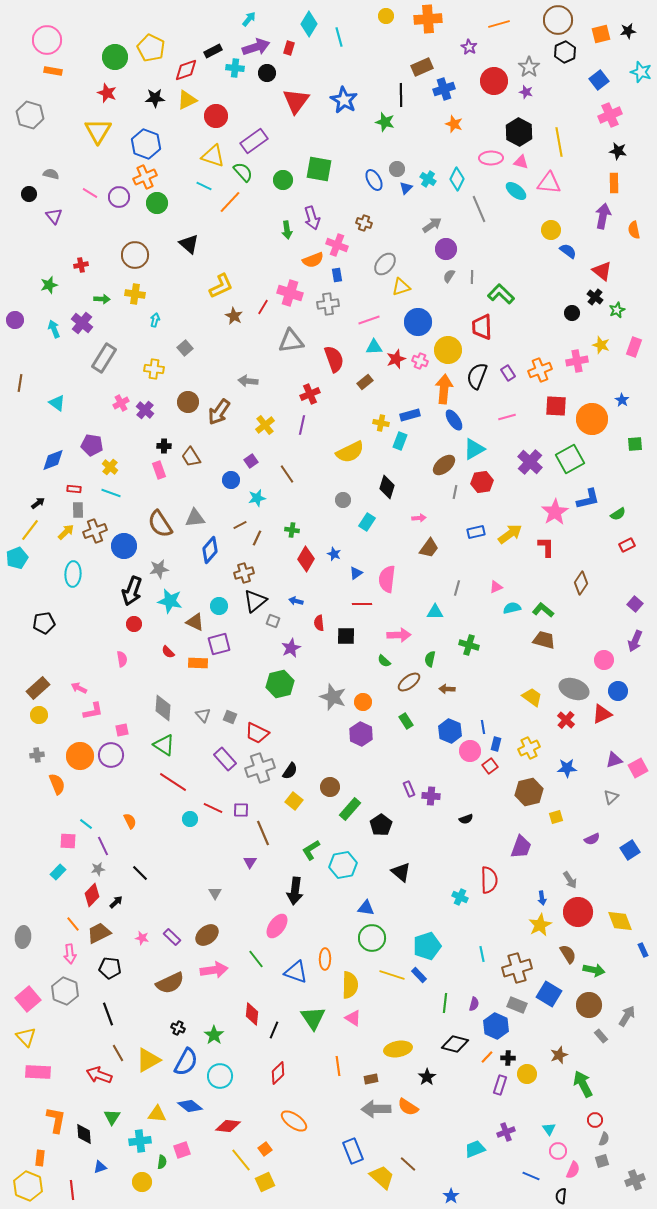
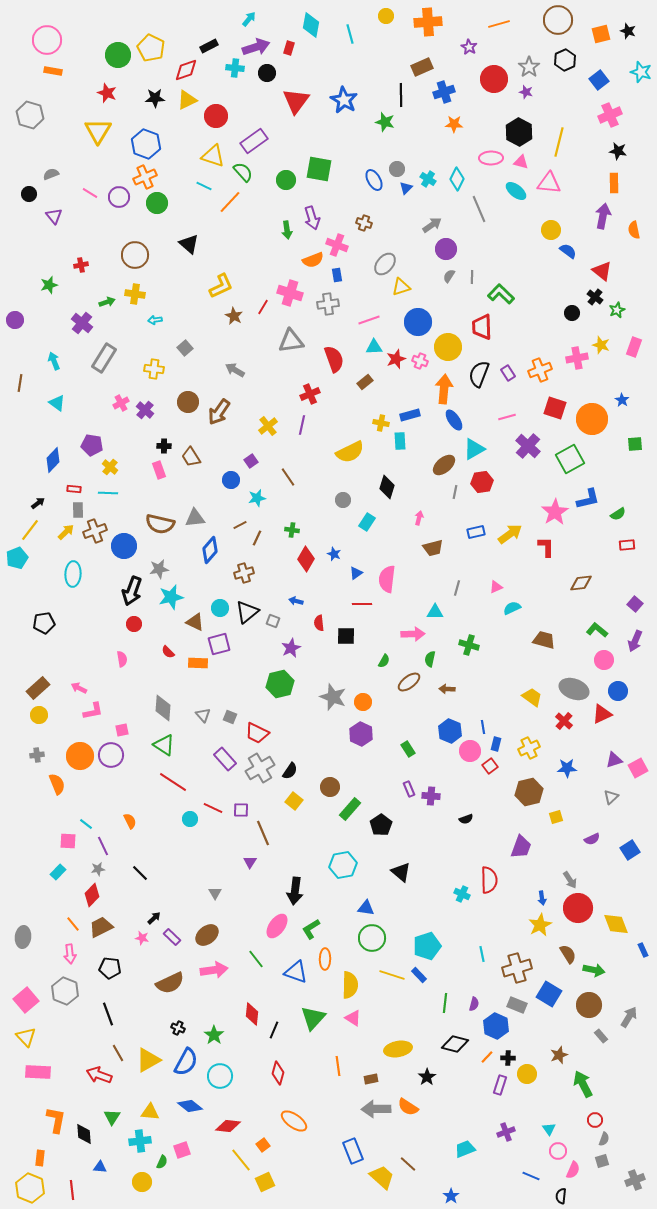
orange cross at (428, 19): moved 3 px down
cyan diamond at (309, 24): moved 2 px right, 1 px down; rotated 20 degrees counterclockwise
black star at (628, 31): rotated 28 degrees clockwise
cyan line at (339, 37): moved 11 px right, 3 px up
black rectangle at (213, 51): moved 4 px left, 5 px up
black hexagon at (565, 52): moved 8 px down
green circle at (115, 57): moved 3 px right, 2 px up
red circle at (494, 81): moved 2 px up
blue cross at (444, 89): moved 3 px down
orange star at (454, 124): rotated 18 degrees counterclockwise
yellow line at (559, 142): rotated 24 degrees clockwise
gray semicircle at (51, 174): rotated 35 degrees counterclockwise
green circle at (283, 180): moved 3 px right
green arrow at (102, 299): moved 5 px right, 3 px down; rotated 21 degrees counterclockwise
cyan arrow at (155, 320): rotated 112 degrees counterclockwise
cyan arrow at (54, 329): moved 32 px down
yellow circle at (448, 350): moved 3 px up
pink cross at (577, 361): moved 3 px up
black semicircle at (477, 376): moved 2 px right, 2 px up
gray arrow at (248, 381): moved 13 px left, 11 px up; rotated 24 degrees clockwise
red square at (556, 406): moved 1 px left, 2 px down; rotated 15 degrees clockwise
yellow cross at (265, 425): moved 3 px right, 1 px down
cyan rectangle at (400, 441): rotated 24 degrees counterclockwise
blue diamond at (53, 460): rotated 25 degrees counterclockwise
purple cross at (530, 462): moved 2 px left, 16 px up
brown line at (287, 474): moved 1 px right, 3 px down
cyan line at (111, 493): moved 3 px left; rotated 18 degrees counterclockwise
pink arrow at (419, 518): rotated 72 degrees counterclockwise
brown semicircle at (160, 524): rotated 44 degrees counterclockwise
red rectangle at (627, 545): rotated 21 degrees clockwise
brown trapezoid at (429, 548): moved 4 px right; rotated 40 degrees clockwise
brown diamond at (581, 583): rotated 50 degrees clockwise
cyan star at (170, 601): moved 1 px right, 4 px up; rotated 25 degrees counterclockwise
black triangle at (255, 601): moved 8 px left, 11 px down
cyan circle at (219, 606): moved 1 px right, 2 px down
cyan semicircle at (512, 608): rotated 12 degrees counterclockwise
green L-shape at (543, 610): moved 54 px right, 20 px down
pink arrow at (399, 635): moved 14 px right, 1 px up
green semicircle at (384, 661): rotated 104 degrees counterclockwise
red cross at (566, 720): moved 2 px left, 1 px down
green rectangle at (406, 721): moved 2 px right, 28 px down
gray cross at (260, 768): rotated 12 degrees counterclockwise
green L-shape at (311, 850): moved 79 px down
cyan cross at (460, 897): moved 2 px right, 3 px up
black arrow at (116, 902): moved 38 px right, 16 px down
red circle at (578, 912): moved 4 px up
yellow diamond at (620, 921): moved 4 px left, 3 px down
brown trapezoid at (99, 933): moved 2 px right, 6 px up
pink square at (28, 999): moved 2 px left, 1 px down
gray arrow at (627, 1016): moved 2 px right, 1 px down
green triangle at (313, 1018): rotated 16 degrees clockwise
red diamond at (278, 1073): rotated 30 degrees counterclockwise
yellow triangle at (157, 1114): moved 7 px left, 2 px up
orange square at (265, 1149): moved 2 px left, 4 px up
cyan trapezoid at (475, 1149): moved 10 px left
green semicircle at (162, 1162): rotated 16 degrees clockwise
blue triangle at (100, 1167): rotated 24 degrees clockwise
yellow hexagon at (28, 1186): moved 2 px right, 2 px down
